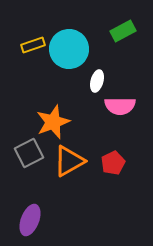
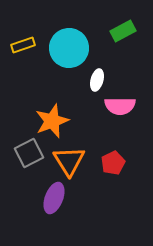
yellow rectangle: moved 10 px left
cyan circle: moved 1 px up
white ellipse: moved 1 px up
orange star: moved 1 px left, 1 px up
orange triangle: rotated 32 degrees counterclockwise
purple ellipse: moved 24 px right, 22 px up
